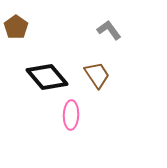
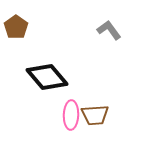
brown trapezoid: moved 2 px left, 40 px down; rotated 120 degrees clockwise
